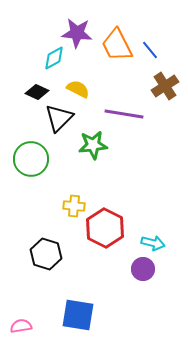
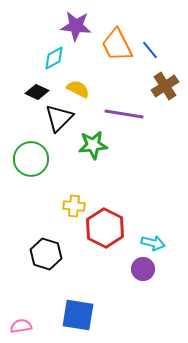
purple star: moved 1 px left, 7 px up
